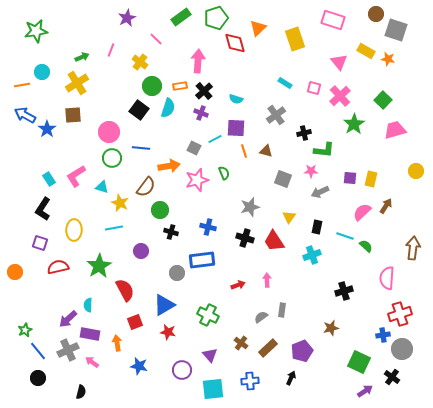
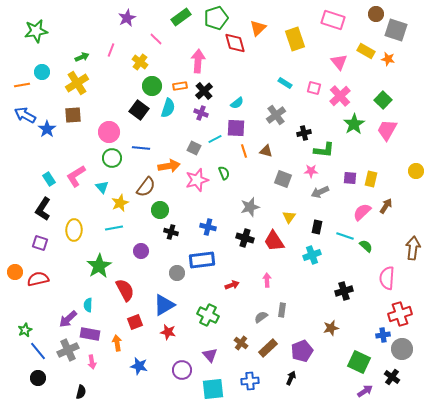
cyan semicircle at (236, 99): moved 1 px right, 4 px down; rotated 56 degrees counterclockwise
pink trapezoid at (395, 130): moved 8 px left; rotated 45 degrees counterclockwise
cyan triangle at (102, 187): rotated 32 degrees clockwise
yellow star at (120, 203): rotated 24 degrees clockwise
red semicircle at (58, 267): moved 20 px left, 12 px down
red arrow at (238, 285): moved 6 px left
pink arrow at (92, 362): rotated 136 degrees counterclockwise
